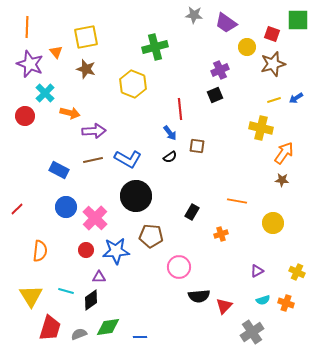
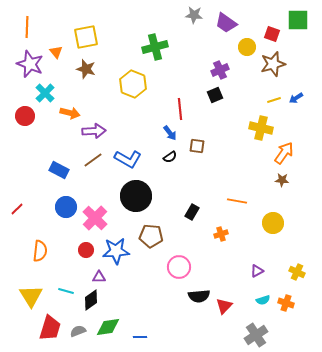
brown line at (93, 160): rotated 24 degrees counterclockwise
gray cross at (252, 332): moved 4 px right, 3 px down
gray semicircle at (79, 334): moved 1 px left, 3 px up
